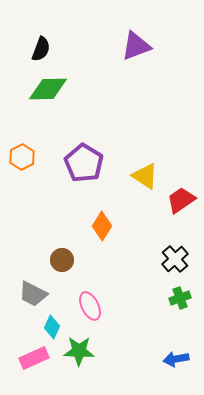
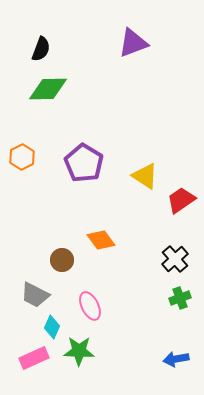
purple triangle: moved 3 px left, 3 px up
orange diamond: moved 1 px left, 14 px down; rotated 68 degrees counterclockwise
gray trapezoid: moved 2 px right, 1 px down
